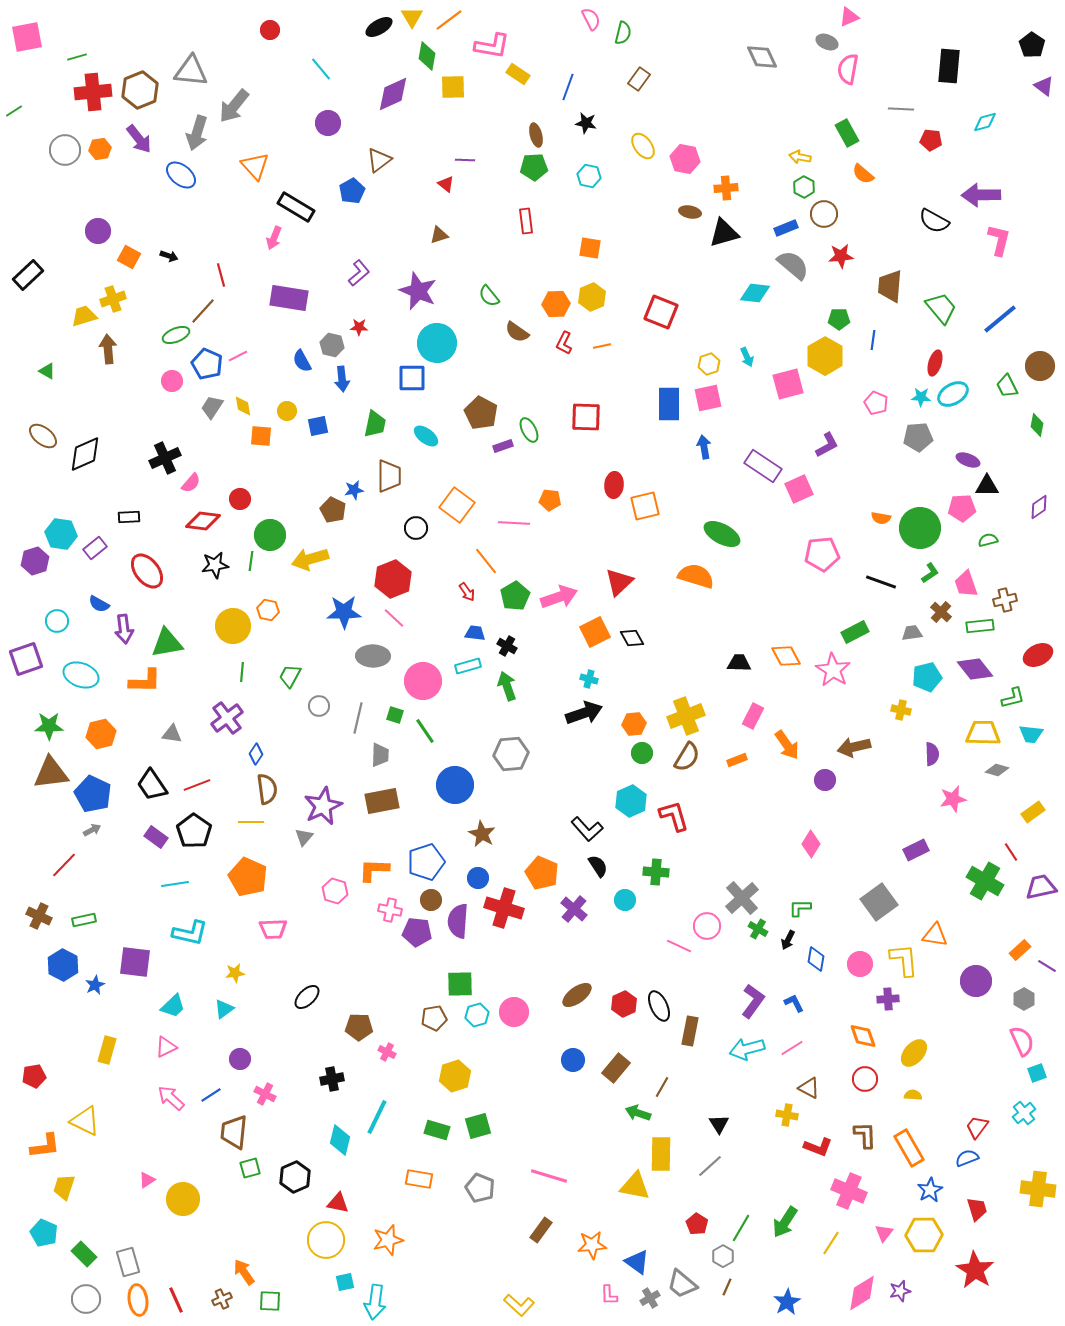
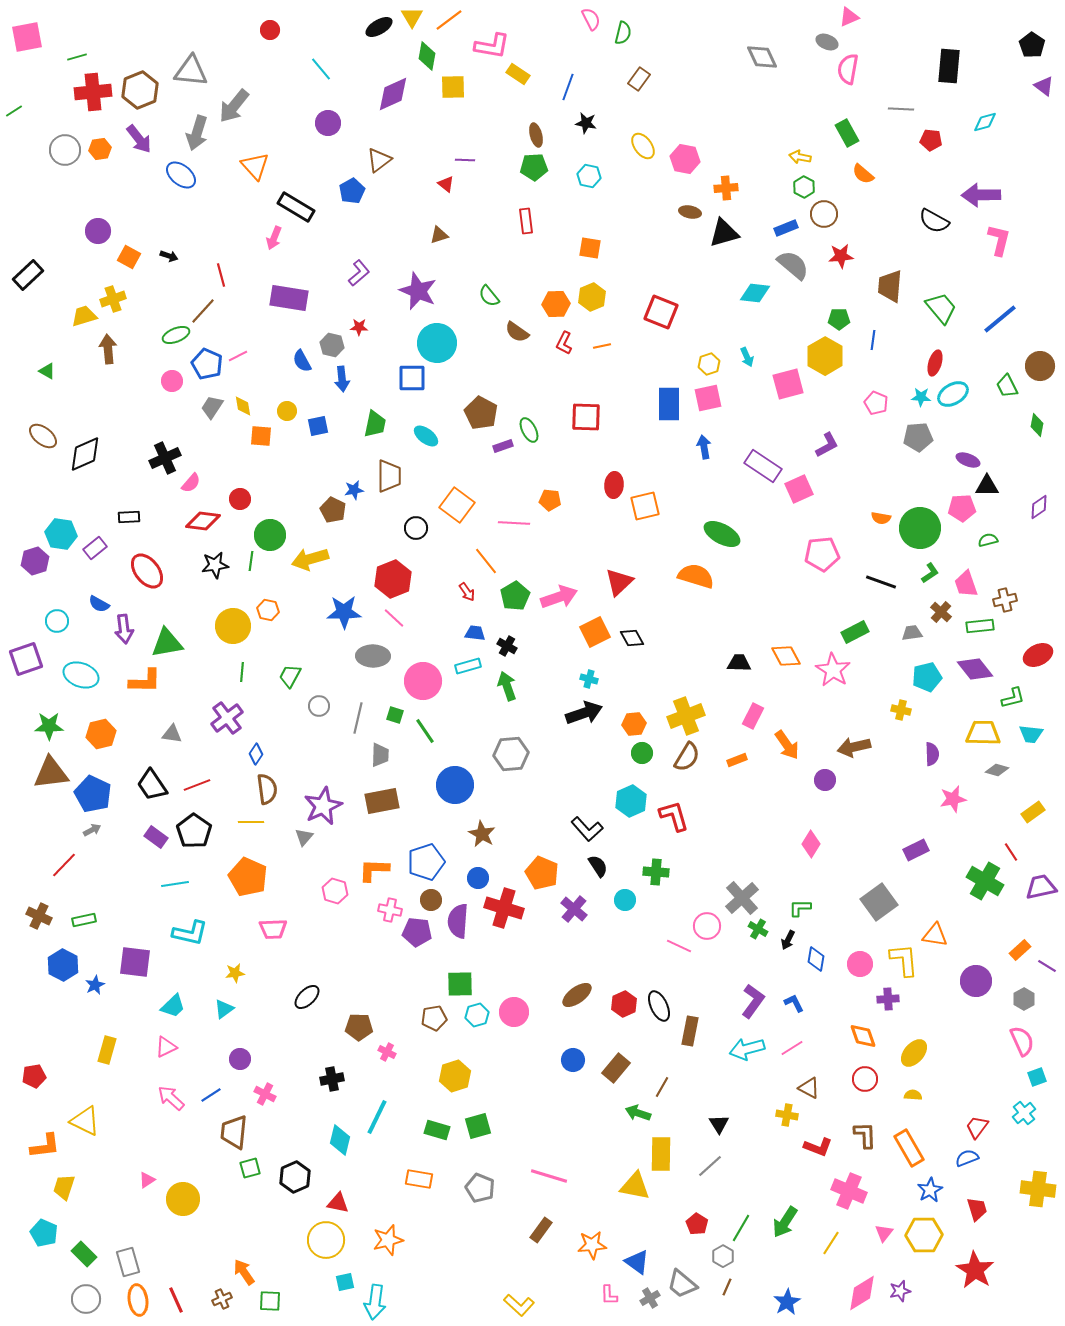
cyan square at (1037, 1073): moved 4 px down
